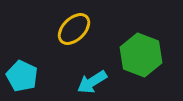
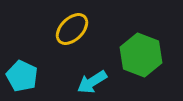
yellow ellipse: moved 2 px left
